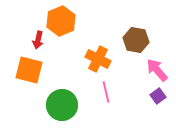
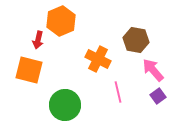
pink arrow: moved 4 px left
pink line: moved 12 px right
green circle: moved 3 px right
